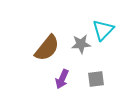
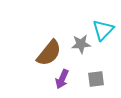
brown semicircle: moved 2 px right, 5 px down
